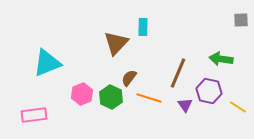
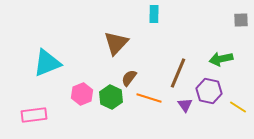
cyan rectangle: moved 11 px right, 13 px up
green arrow: rotated 20 degrees counterclockwise
